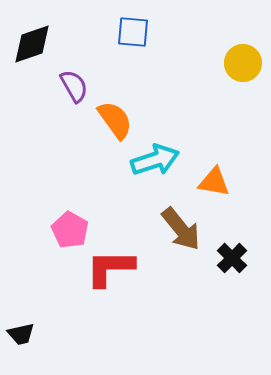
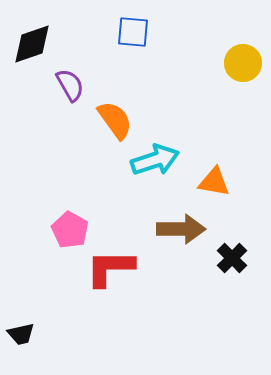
purple semicircle: moved 4 px left, 1 px up
brown arrow: rotated 51 degrees counterclockwise
